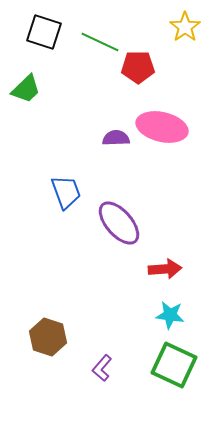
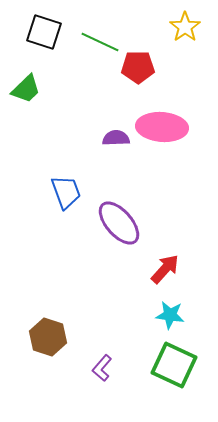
pink ellipse: rotated 9 degrees counterclockwise
red arrow: rotated 44 degrees counterclockwise
